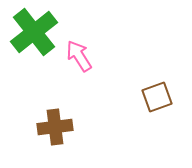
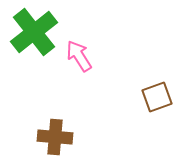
brown cross: moved 10 px down; rotated 12 degrees clockwise
